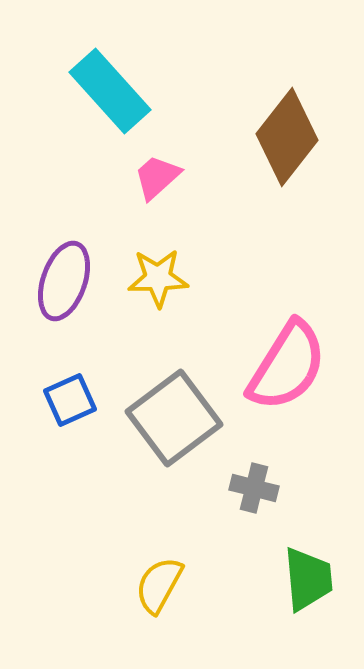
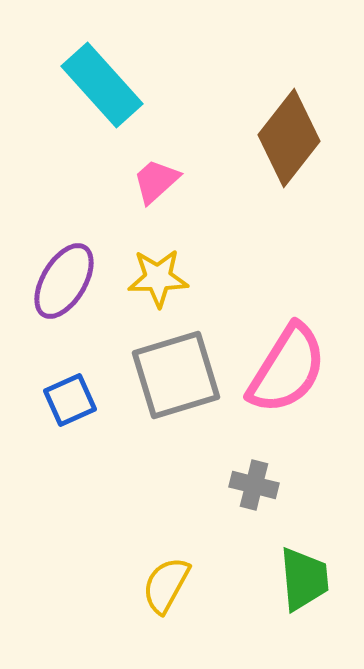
cyan rectangle: moved 8 px left, 6 px up
brown diamond: moved 2 px right, 1 px down
pink trapezoid: moved 1 px left, 4 px down
purple ellipse: rotated 12 degrees clockwise
pink semicircle: moved 3 px down
gray square: moved 2 px right, 43 px up; rotated 20 degrees clockwise
gray cross: moved 3 px up
green trapezoid: moved 4 px left
yellow semicircle: moved 7 px right
